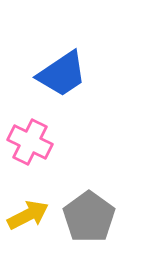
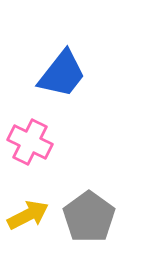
blue trapezoid: rotated 18 degrees counterclockwise
